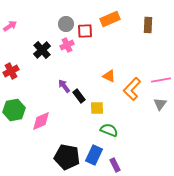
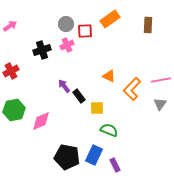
orange rectangle: rotated 12 degrees counterclockwise
black cross: rotated 24 degrees clockwise
